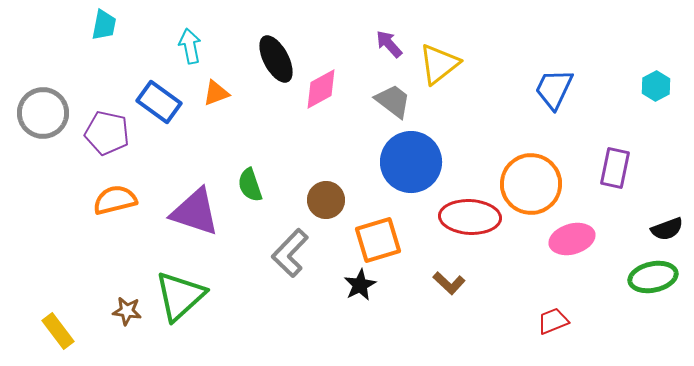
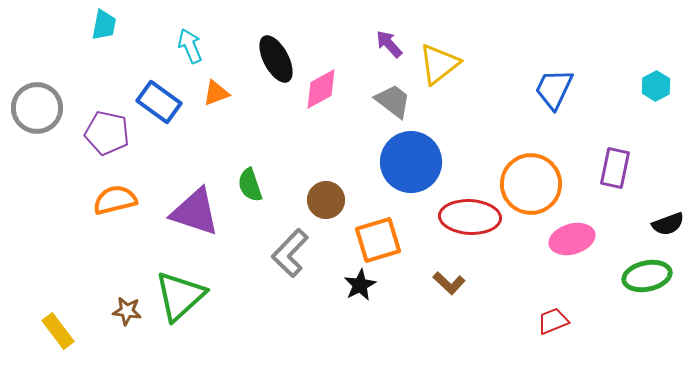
cyan arrow: rotated 12 degrees counterclockwise
gray circle: moved 6 px left, 5 px up
black semicircle: moved 1 px right, 5 px up
green ellipse: moved 6 px left, 1 px up
